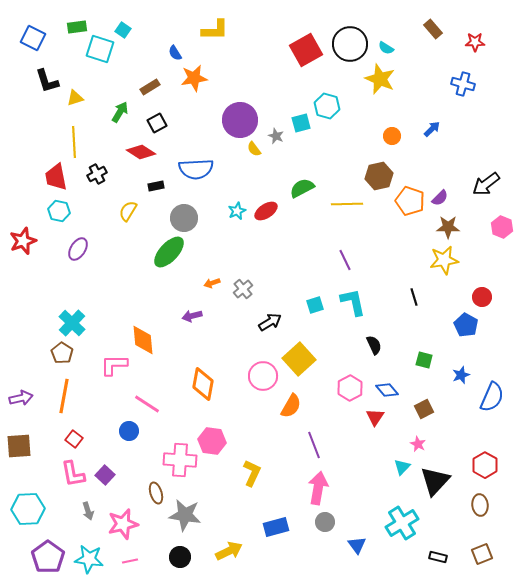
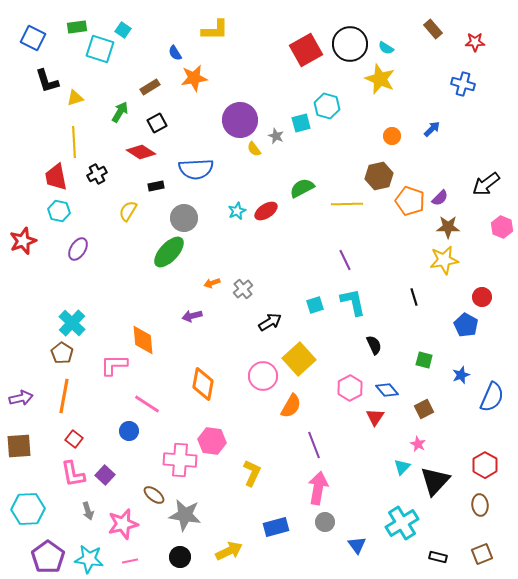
brown ellipse at (156, 493): moved 2 px left, 2 px down; rotated 35 degrees counterclockwise
